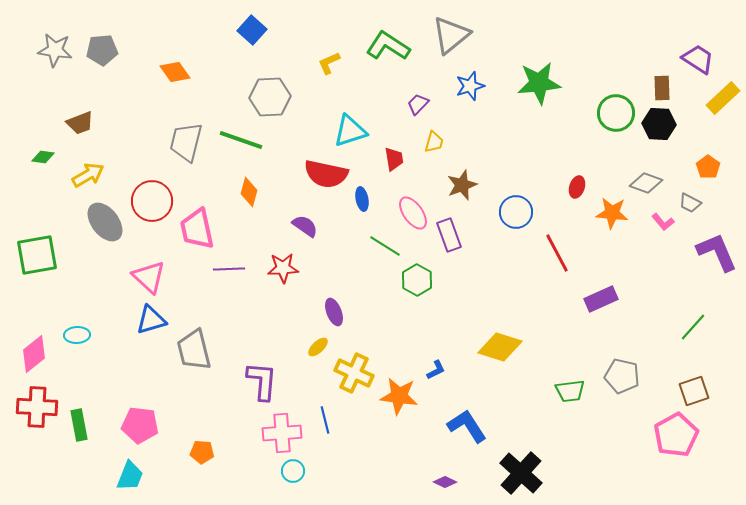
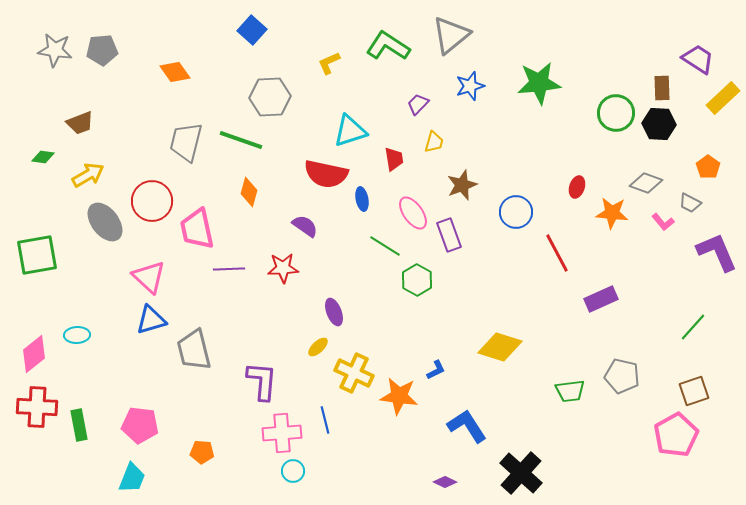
cyan trapezoid at (130, 476): moved 2 px right, 2 px down
